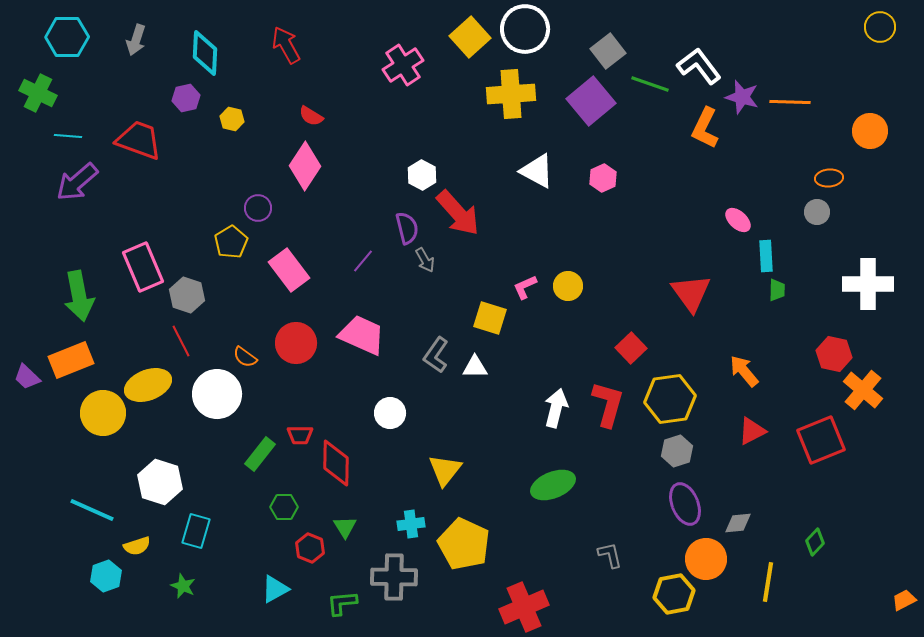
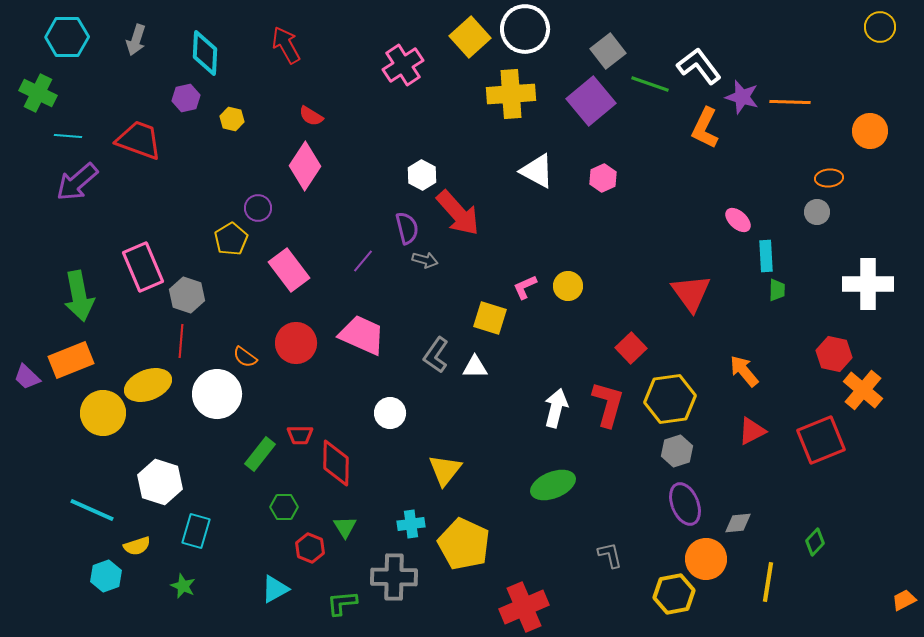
yellow pentagon at (231, 242): moved 3 px up
gray arrow at (425, 260): rotated 45 degrees counterclockwise
red line at (181, 341): rotated 32 degrees clockwise
